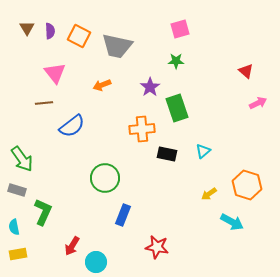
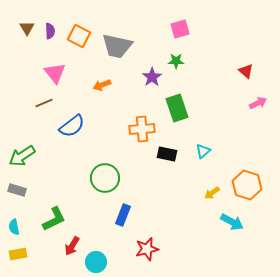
purple star: moved 2 px right, 10 px up
brown line: rotated 18 degrees counterclockwise
green arrow: moved 3 px up; rotated 92 degrees clockwise
yellow arrow: moved 3 px right, 1 px up
green L-shape: moved 11 px right, 7 px down; rotated 40 degrees clockwise
red star: moved 10 px left, 2 px down; rotated 25 degrees counterclockwise
